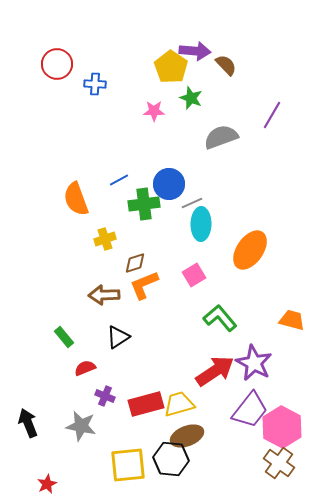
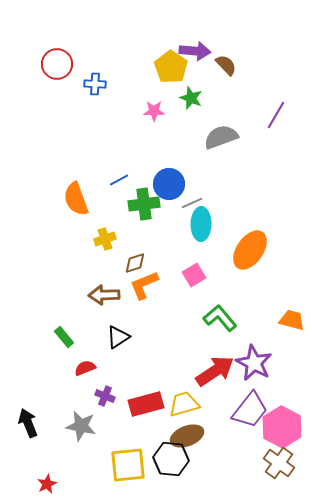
purple line: moved 4 px right
yellow trapezoid: moved 5 px right
